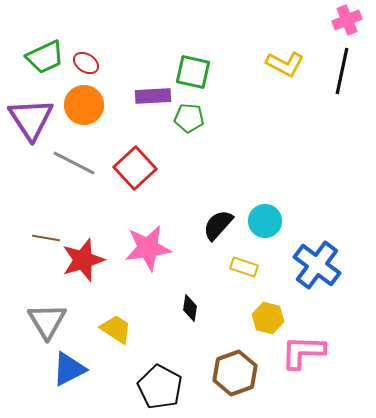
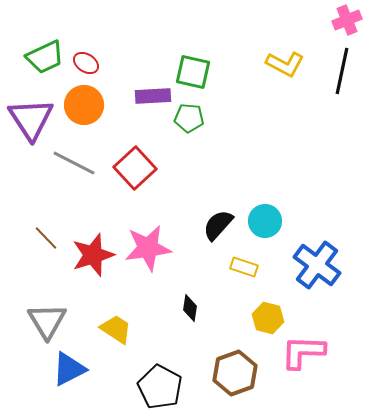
brown line: rotated 36 degrees clockwise
red star: moved 10 px right, 5 px up
